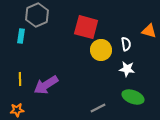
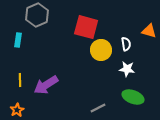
cyan rectangle: moved 3 px left, 4 px down
yellow line: moved 1 px down
orange star: rotated 24 degrees counterclockwise
